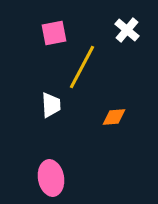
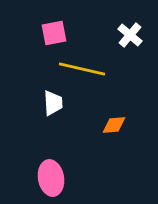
white cross: moved 3 px right, 5 px down
yellow line: moved 2 px down; rotated 75 degrees clockwise
white trapezoid: moved 2 px right, 2 px up
orange diamond: moved 8 px down
